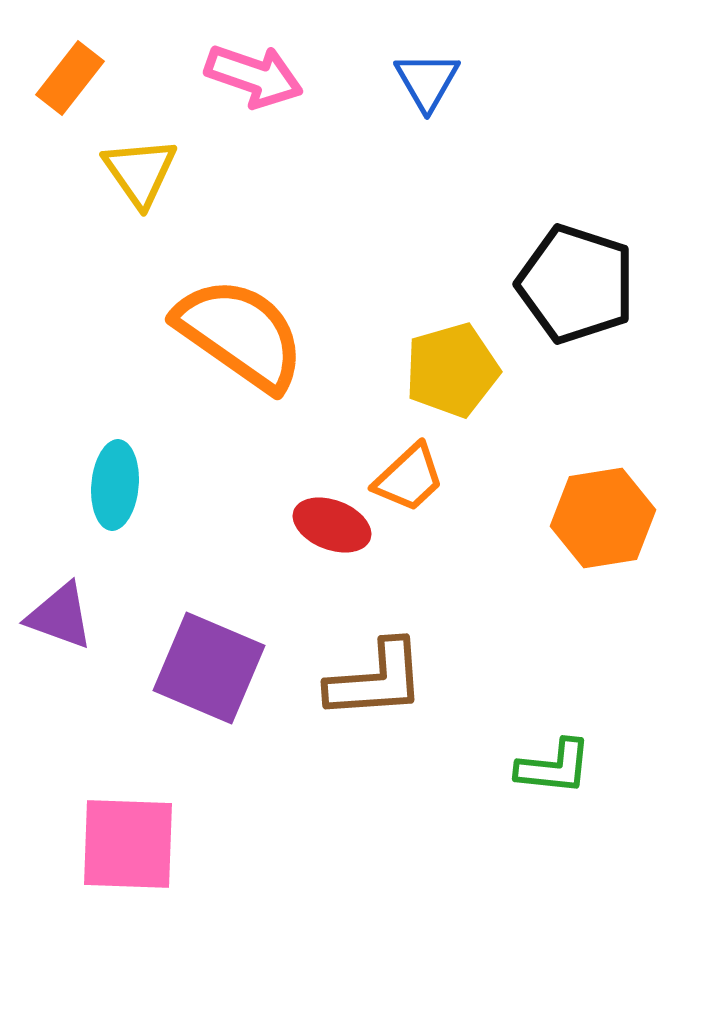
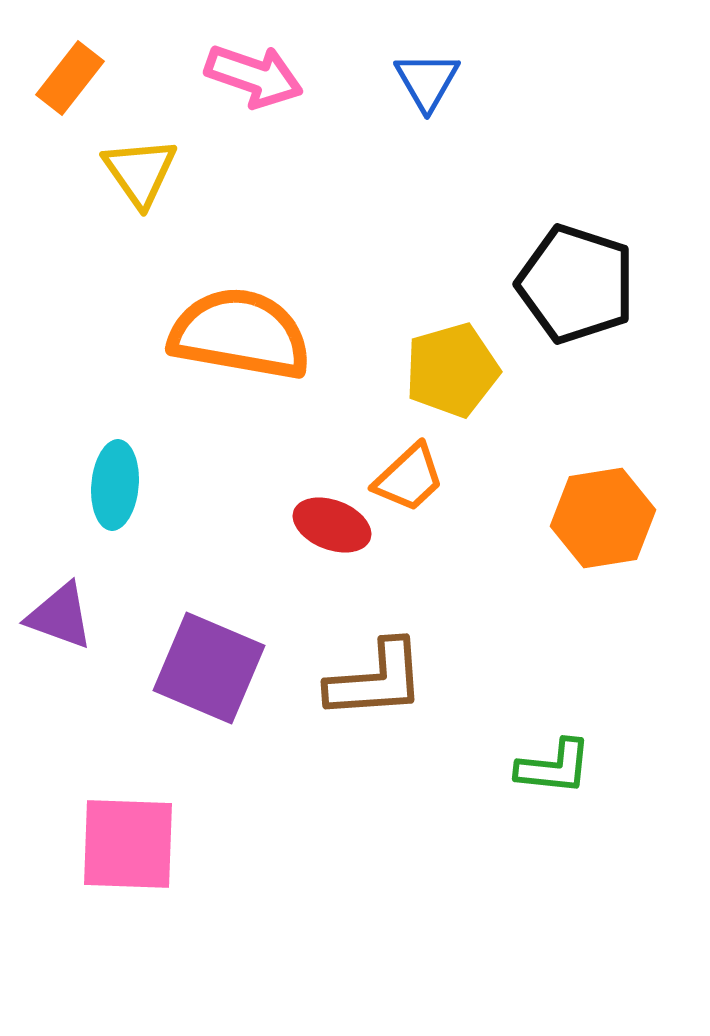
orange semicircle: rotated 25 degrees counterclockwise
